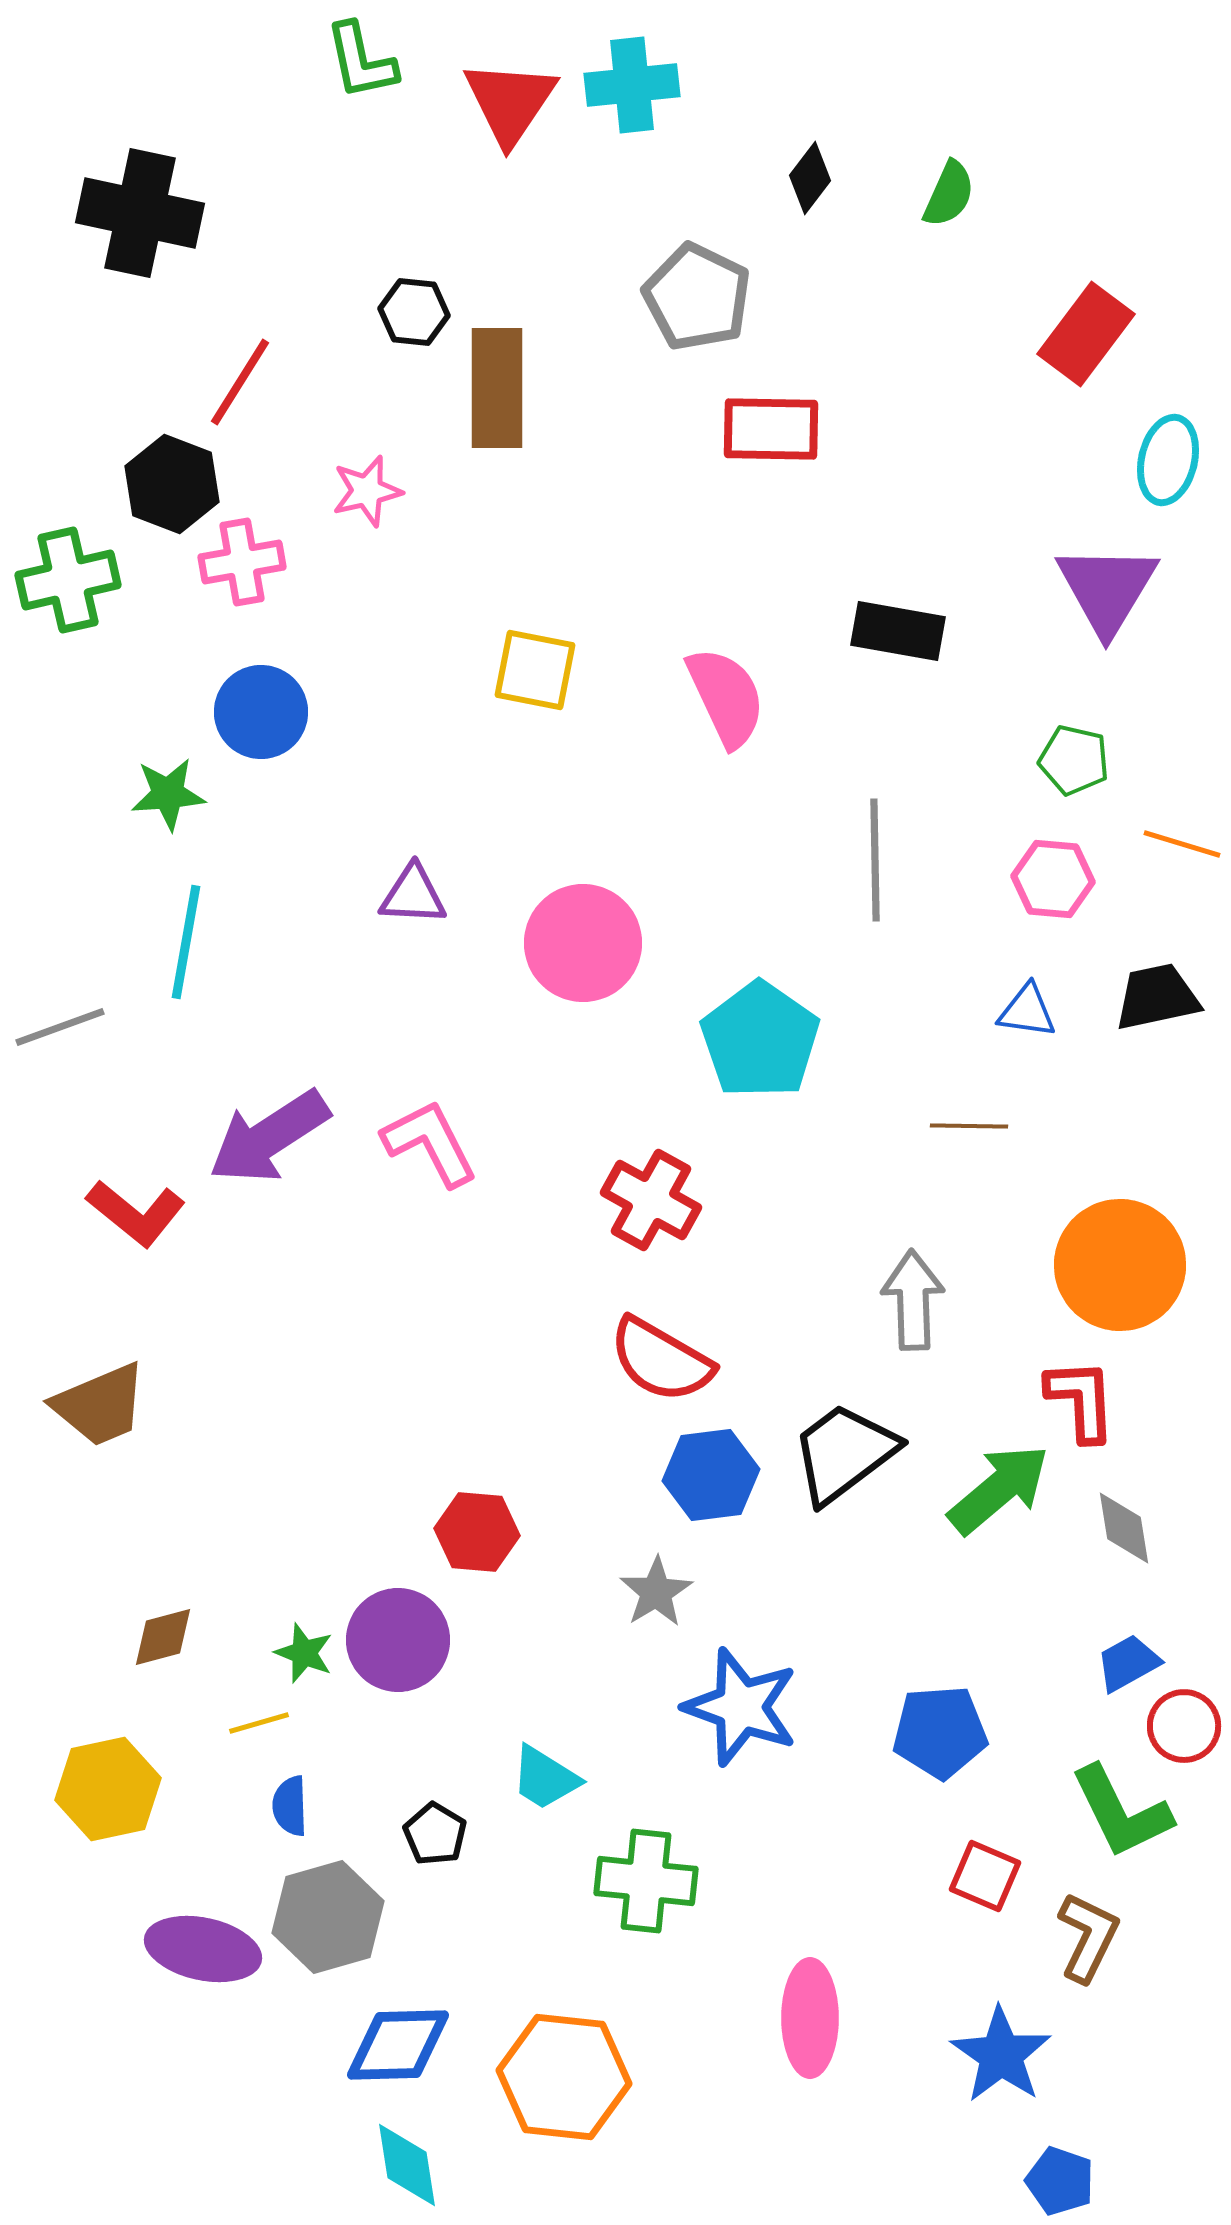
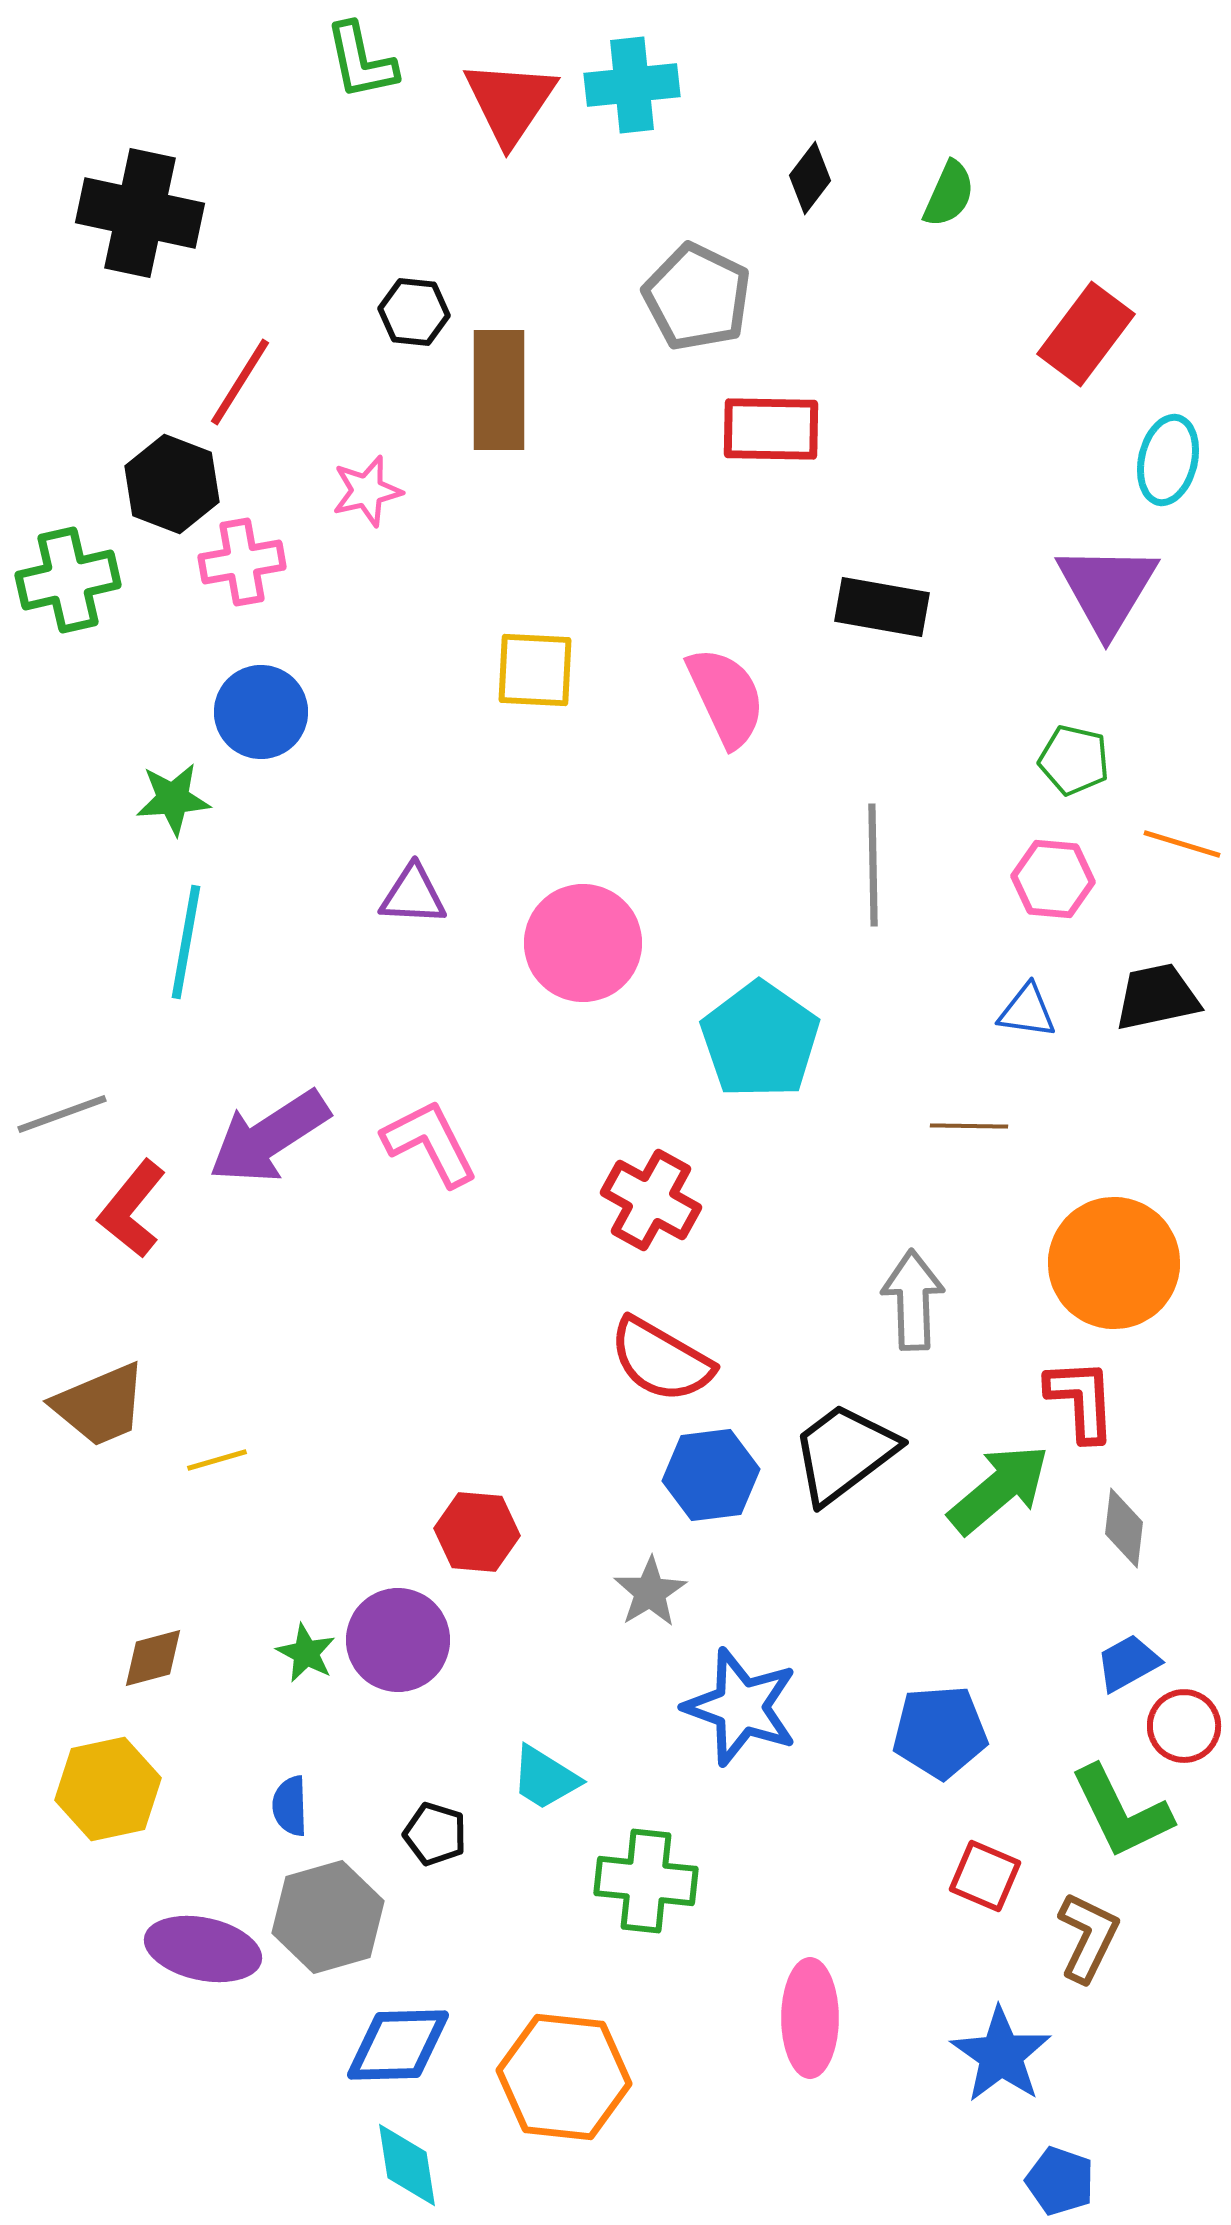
brown rectangle at (497, 388): moved 2 px right, 2 px down
black rectangle at (898, 631): moved 16 px left, 24 px up
yellow square at (535, 670): rotated 8 degrees counterclockwise
green star at (168, 794): moved 5 px right, 5 px down
gray line at (875, 860): moved 2 px left, 5 px down
gray line at (60, 1027): moved 2 px right, 87 px down
red L-shape at (136, 1213): moved 4 px left, 4 px up; rotated 90 degrees clockwise
orange circle at (1120, 1265): moved 6 px left, 2 px up
gray diamond at (1124, 1528): rotated 16 degrees clockwise
gray star at (656, 1592): moved 6 px left
brown diamond at (163, 1637): moved 10 px left, 21 px down
green star at (304, 1653): moved 2 px right; rotated 6 degrees clockwise
yellow line at (259, 1723): moved 42 px left, 263 px up
black pentagon at (435, 1834): rotated 14 degrees counterclockwise
